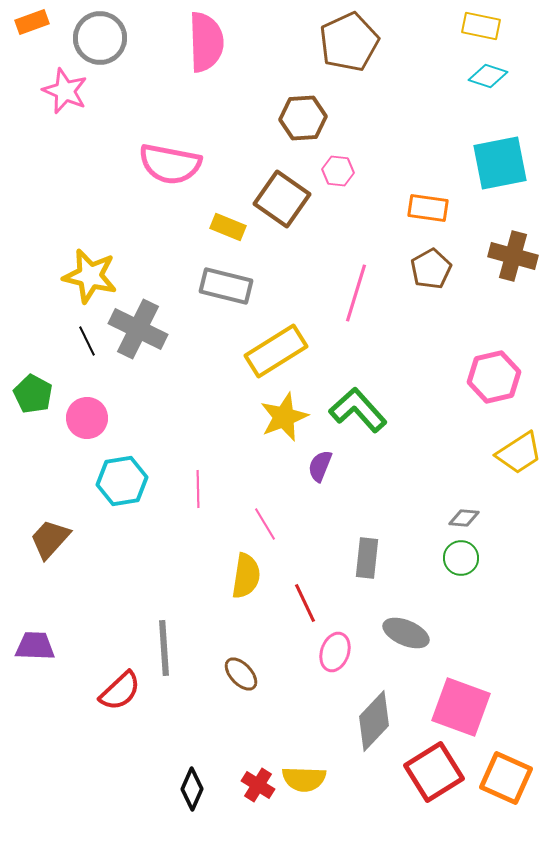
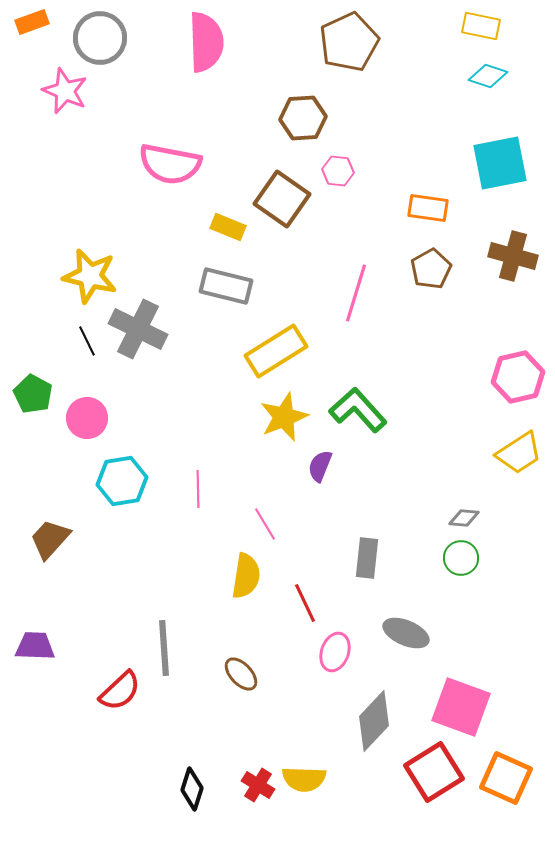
pink hexagon at (494, 377): moved 24 px right
black diamond at (192, 789): rotated 6 degrees counterclockwise
